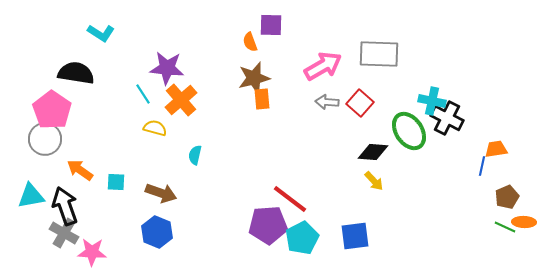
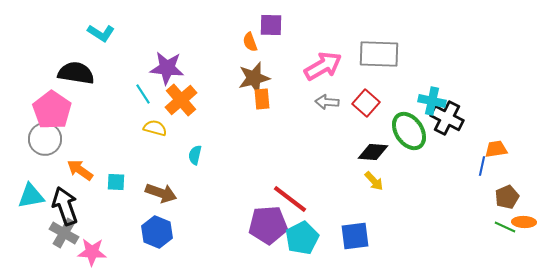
red square: moved 6 px right
